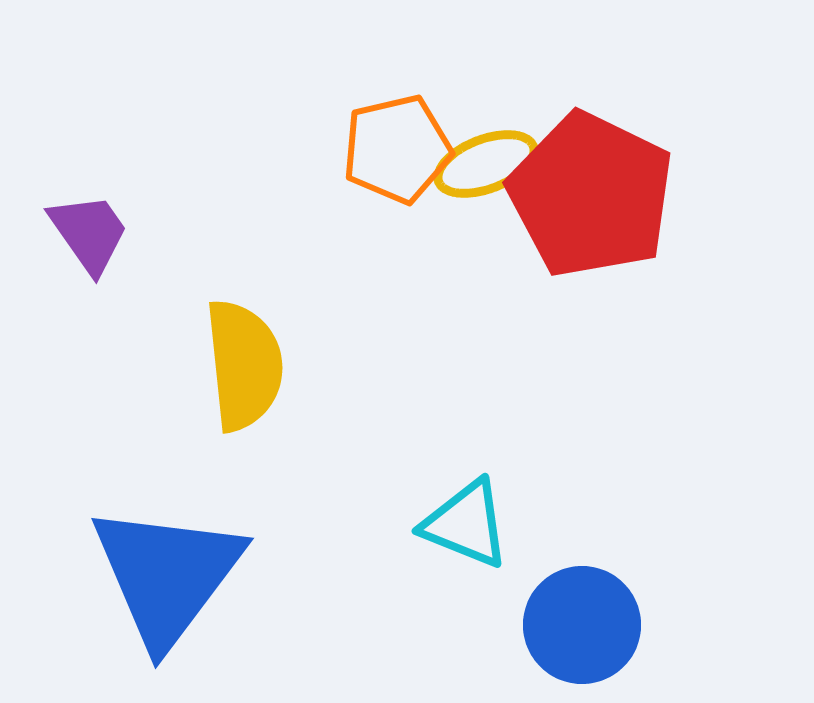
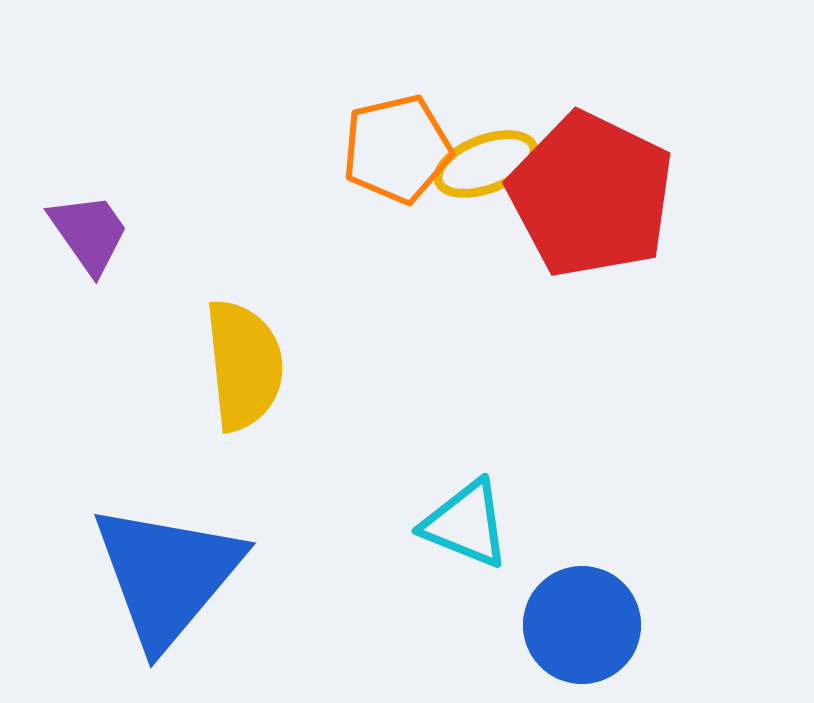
blue triangle: rotated 3 degrees clockwise
